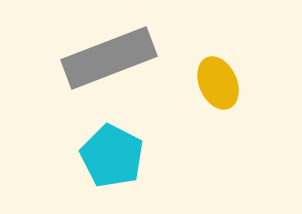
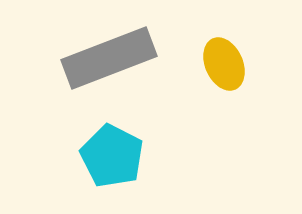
yellow ellipse: moved 6 px right, 19 px up
